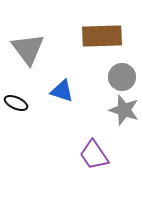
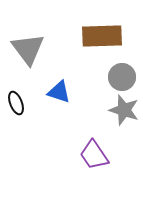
blue triangle: moved 3 px left, 1 px down
black ellipse: rotated 45 degrees clockwise
